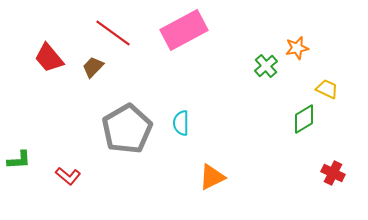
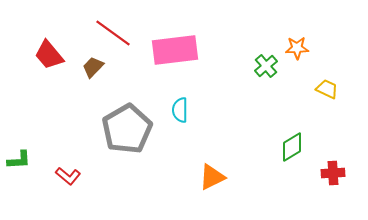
pink rectangle: moved 9 px left, 20 px down; rotated 21 degrees clockwise
orange star: rotated 10 degrees clockwise
red trapezoid: moved 3 px up
green diamond: moved 12 px left, 28 px down
cyan semicircle: moved 1 px left, 13 px up
red cross: rotated 30 degrees counterclockwise
